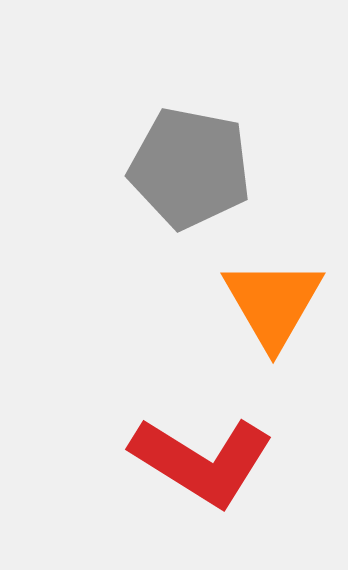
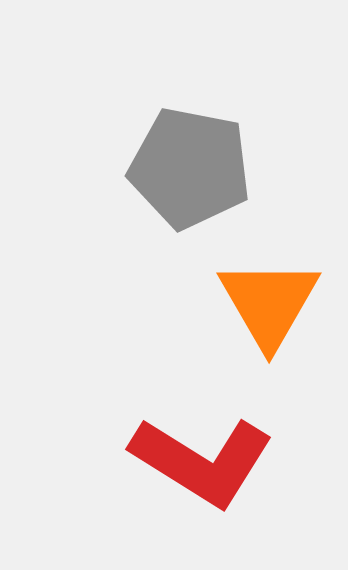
orange triangle: moved 4 px left
